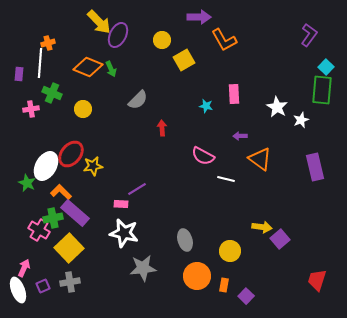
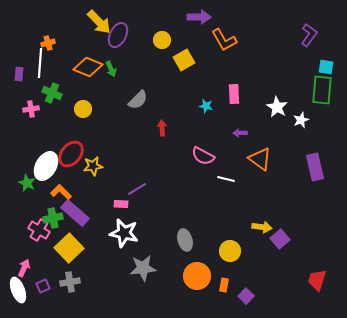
cyan square at (326, 67): rotated 35 degrees counterclockwise
purple arrow at (240, 136): moved 3 px up
